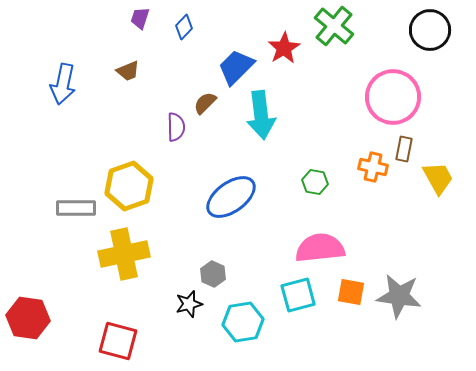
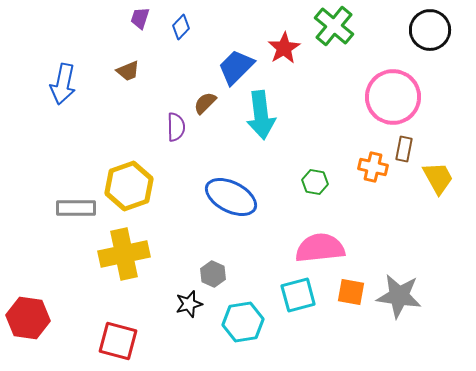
blue diamond: moved 3 px left
blue ellipse: rotated 63 degrees clockwise
